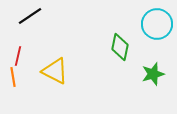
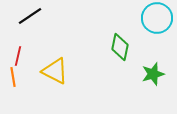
cyan circle: moved 6 px up
